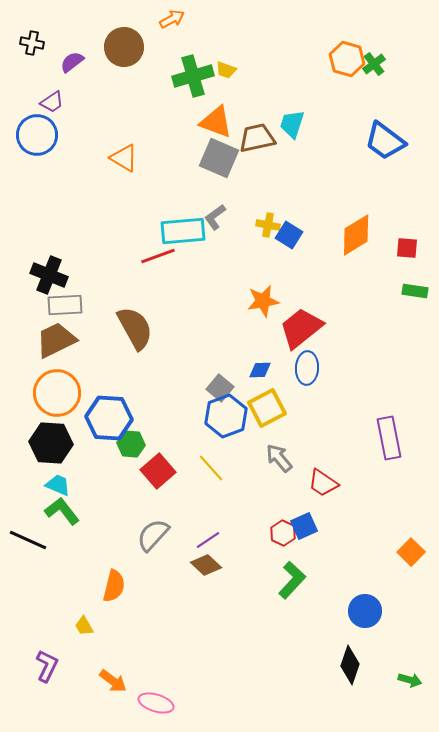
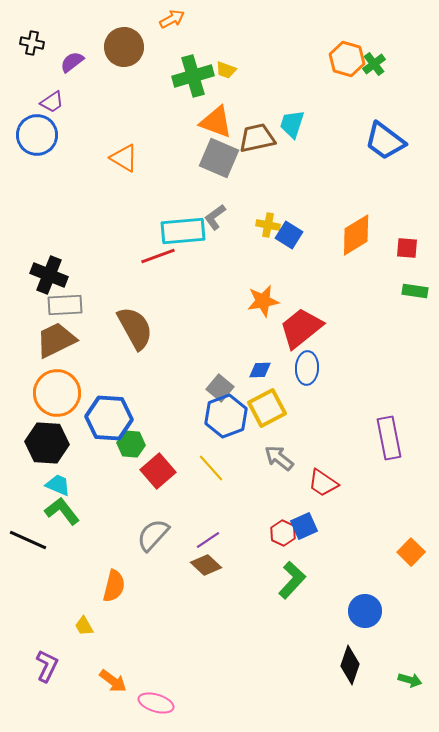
black hexagon at (51, 443): moved 4 px left
gray arrow at (279, 458): rotated 12 degrees counterclockwise
